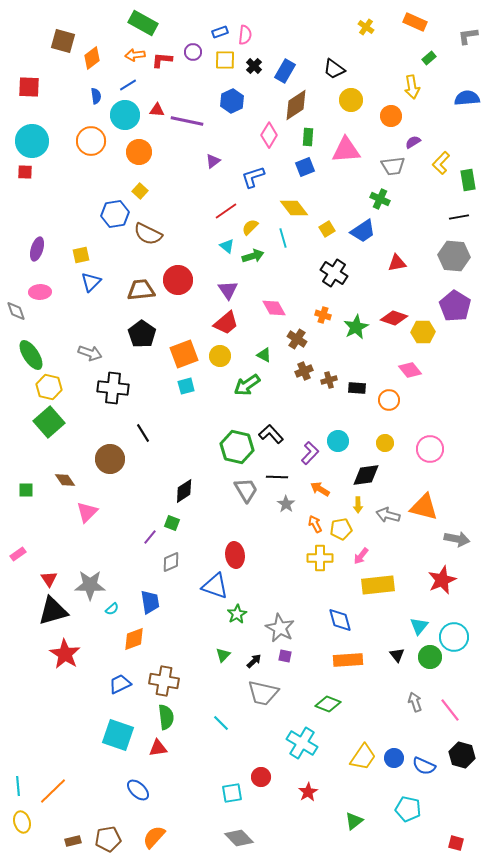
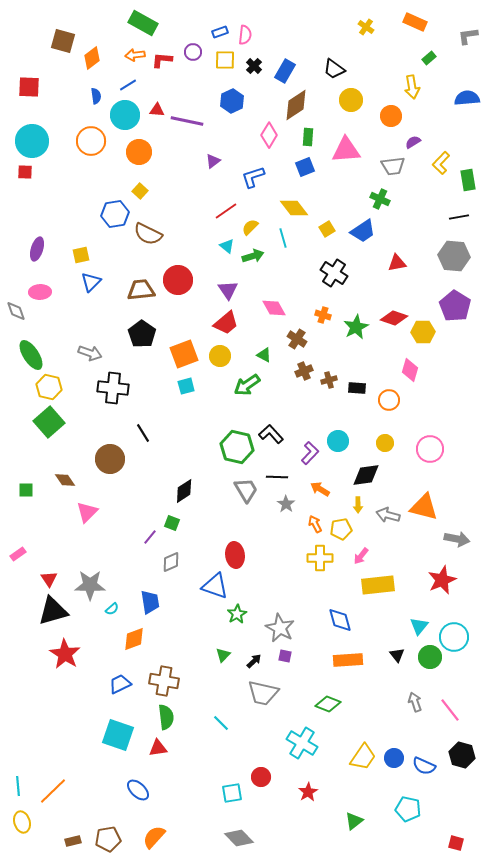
pink diamond at (410, 370): rotated 55 degrees clockwise
